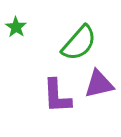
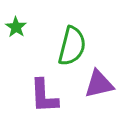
green semicircle: moved 7 px left, 3 px down; rotated 27 degrees counterclockwise
purple L-shape: moved 13 px left
